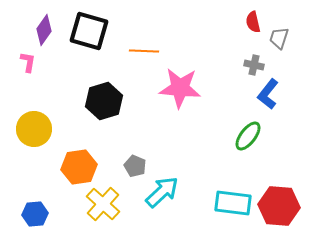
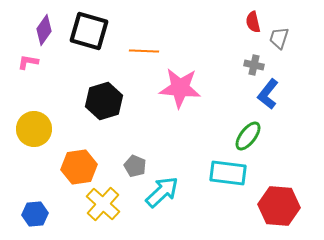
pink L-shape: rotated 90 degrees counterclockwise
cyan rectangle: moved 5 px left, 30 px up
